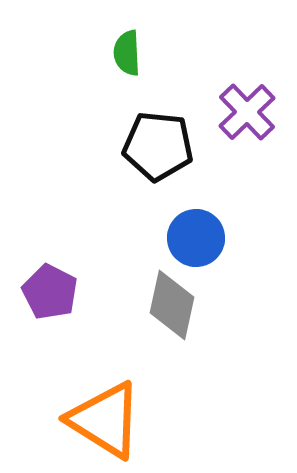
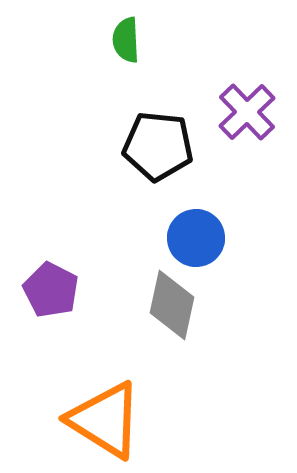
green semicircle: moved 1 px left, 13 px up
purple pentagon: moved 1 px right, 2 px up
